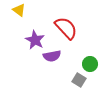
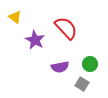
yellow triangle: moved 4 px left, 7 px down
purple semicircle: moved 8 px right, 11 px down
gray square: moved 3 px right, 4 px down
